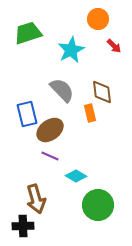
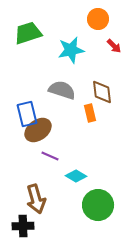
cyan star: rotated 16 degrees clockwise
gray semicircle: rotated 28 degrees counterclockwise
brown ellipse: moved 12 px left
